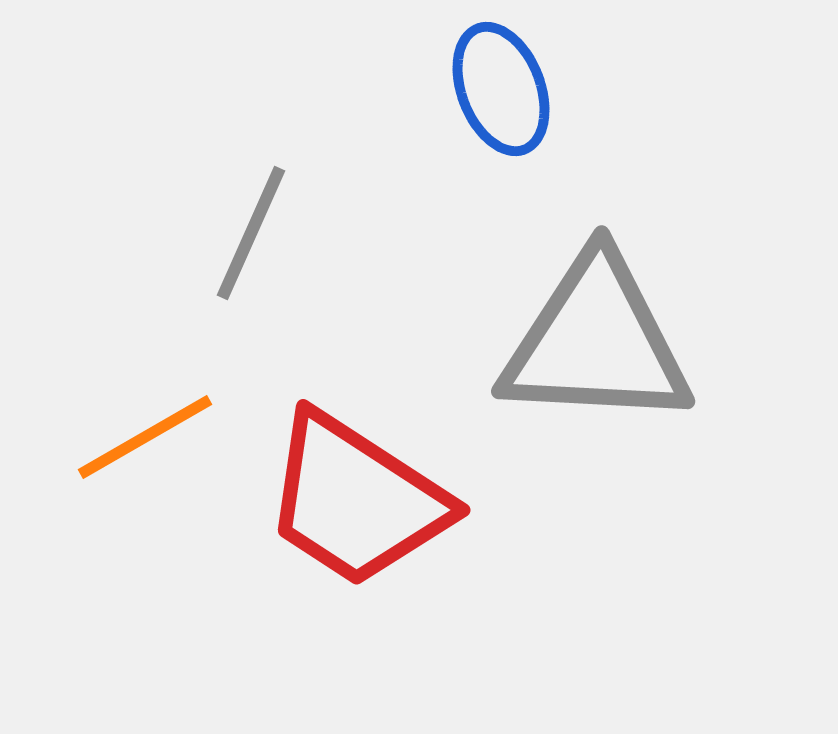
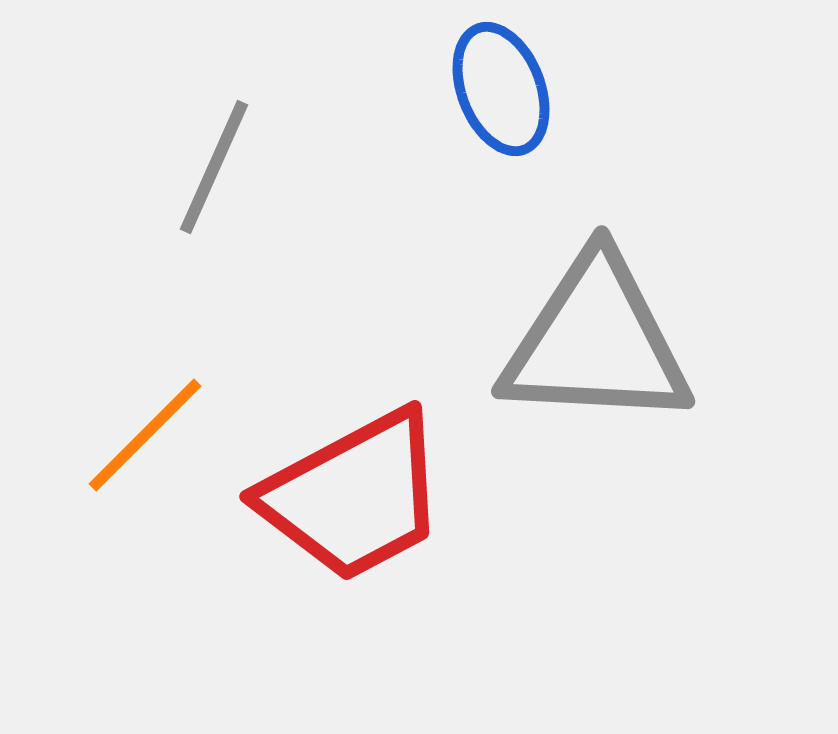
gray line: moved 37 px left, 66 px up
orange line: moved 2 px up; rotated 15 degrees counterclockwise
red trapezoid: moved 2 px left, 4 px up; rotated 61 degrees counterclockwise
